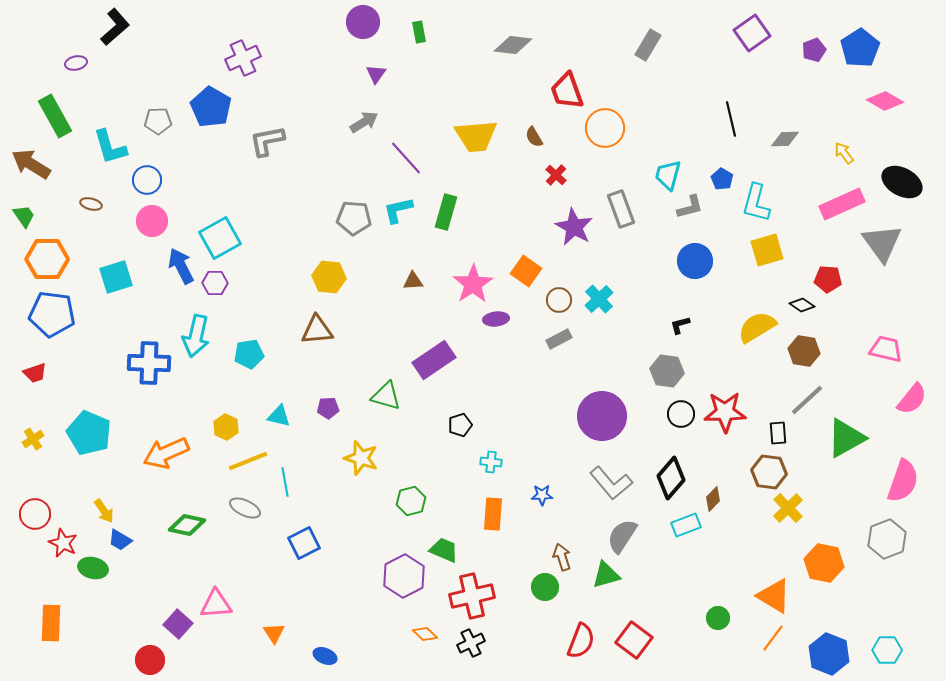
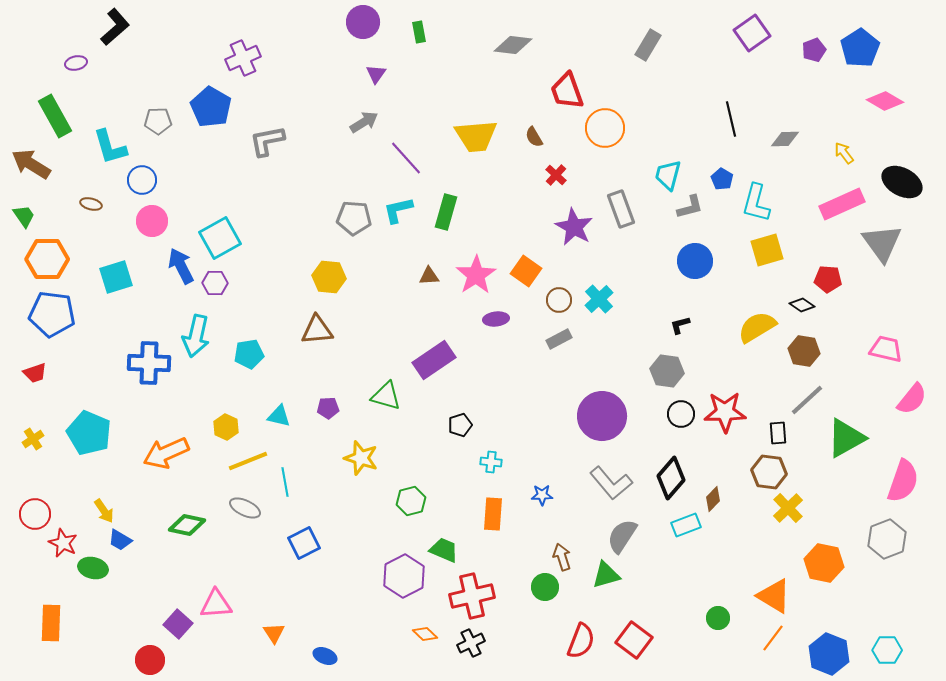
blue circle at (147, 180): moved 5 px left
brown triangle at (413, 281): moved 16 px right, 5 px up
pink star at (473, 284): moved 3 px right, 9 px up
